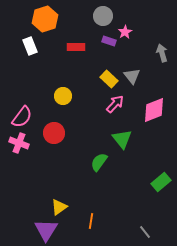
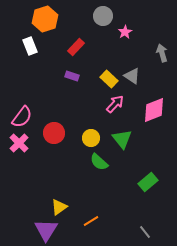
purple rectangle: moved 37 px left, 35 px down
red rectangle: rotated 48 degrees counterclockwise
gray triangle: rotated 18 degrees counterclockwise
yellow circle: moved 28 px right, 42 px down
pink cross: rotated 24 degrees clockwise
green semicircle: rotated 84 degrees counterclockwise
green rectangle: moved 13 px left
orange line: rotated 49 degrees clockwise
